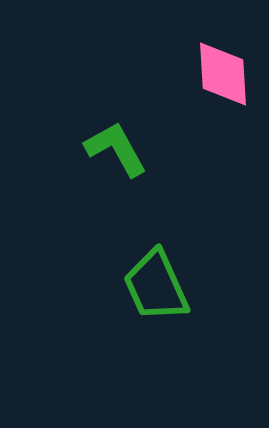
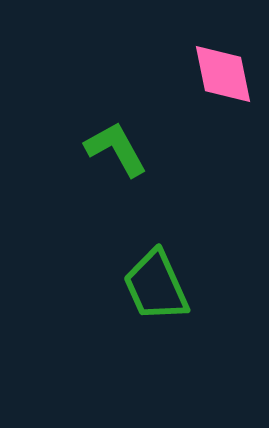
pink diamond: rotated 8 degrees counterclockwise
